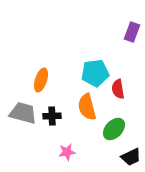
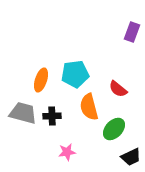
cyan pentagon: moved 20 px left, 1 px down
red semicircle: rotated 42 degrees counterclockwise
orange semicircle: moved 2 px right
